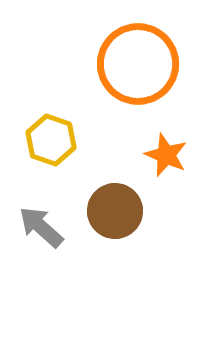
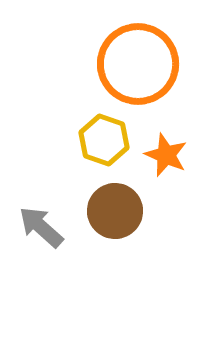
yellow hexagon: moved 53 px right
